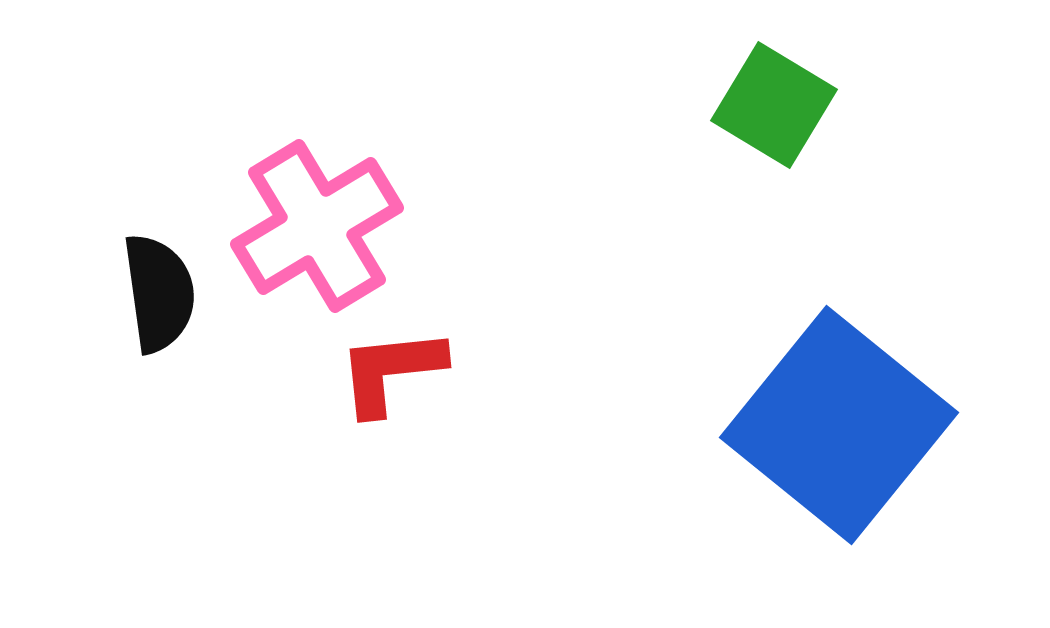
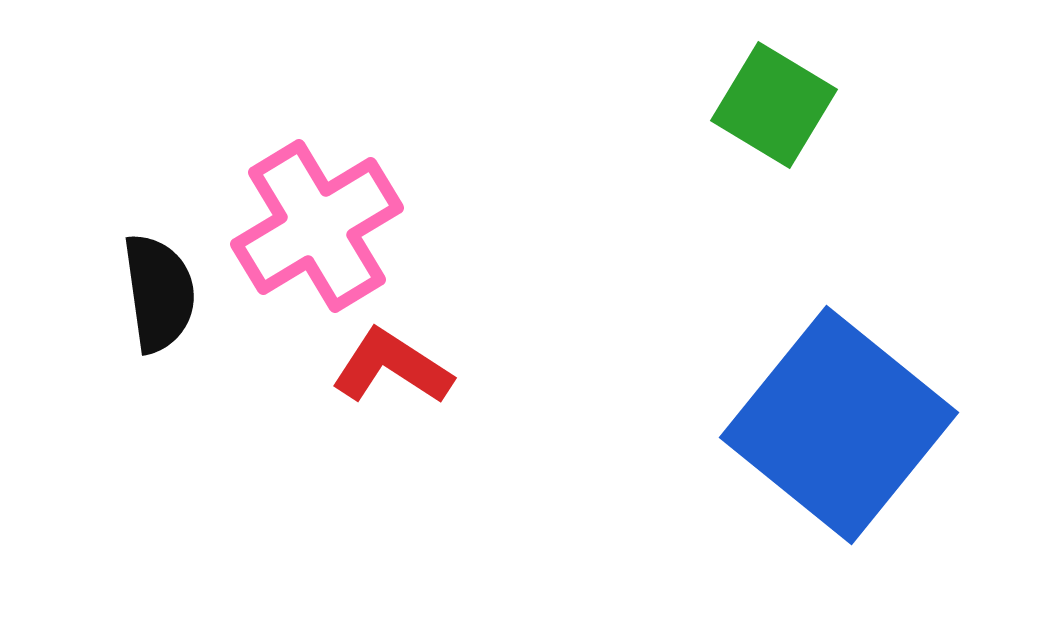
red L-shape: moved 1 px right, 4 px up; rotated 39 degrees clockwise
